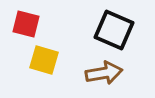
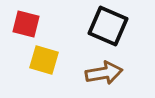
black square: moved 6 px left, 4 px up
